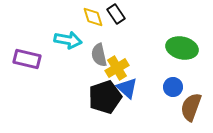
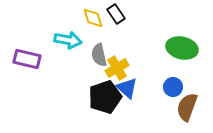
yellow diamond: moved 1 px down
brown semicircle: moved 4 px left
